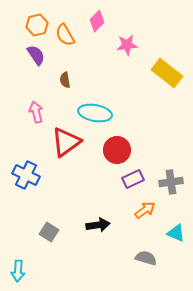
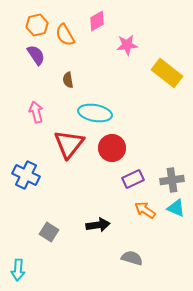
pink diamond: rotated 15 degrees clockwise
brown semicircle: moved 3 px right
red triangle: moved 3 px right, 2 px down; rotated 16 degrees counterclockwise
red circle: moved 5 px left, 2 px up
gray cross: moved 1 px right, 2 px up
orange arrow: rotated 110 degrees counterclockwise
cyan triangle: moved 25 px up
gray semicircle: moved 14 px left
cyan arrow: moved 1 px up
